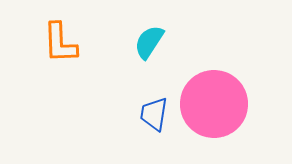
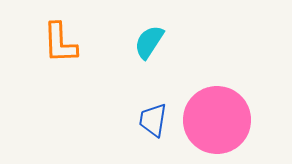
pink circle: moved 3 px right, 16 px down
blue trapezoid: moved 1 px left, 6 px down
